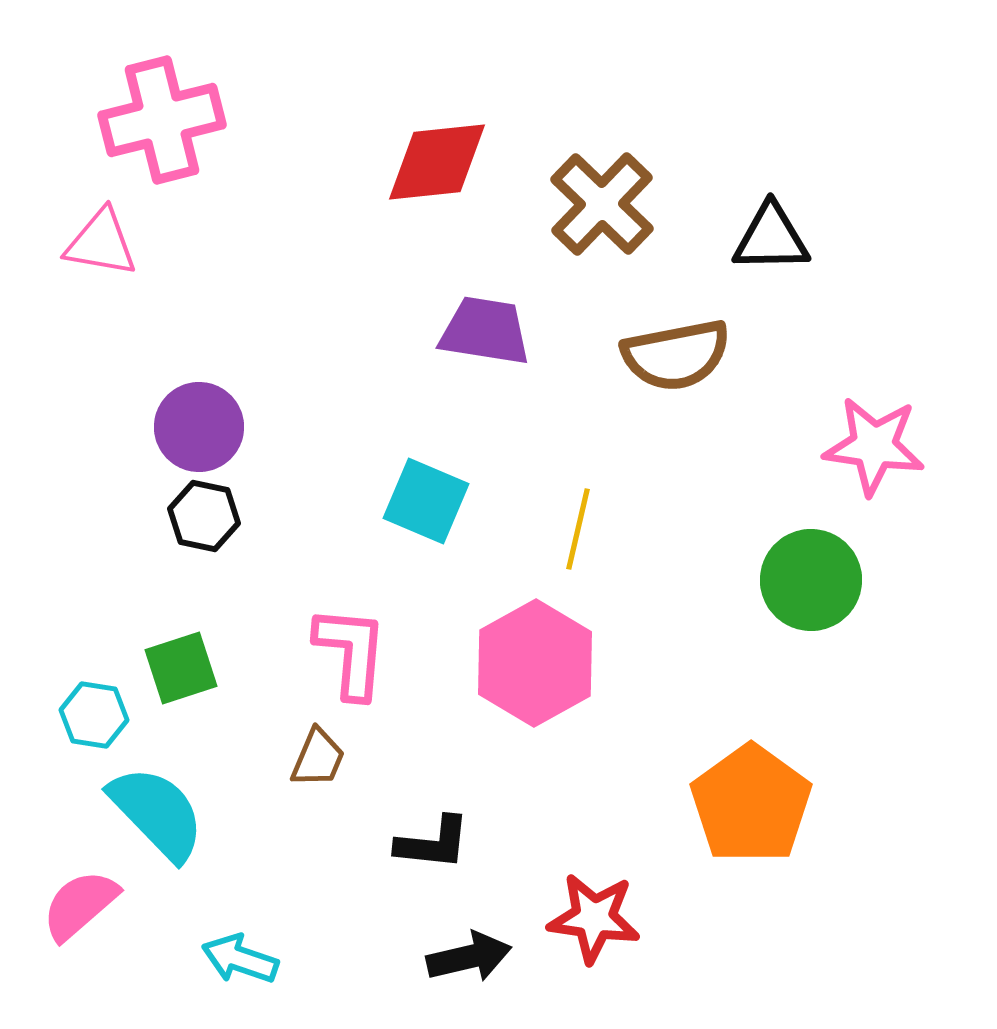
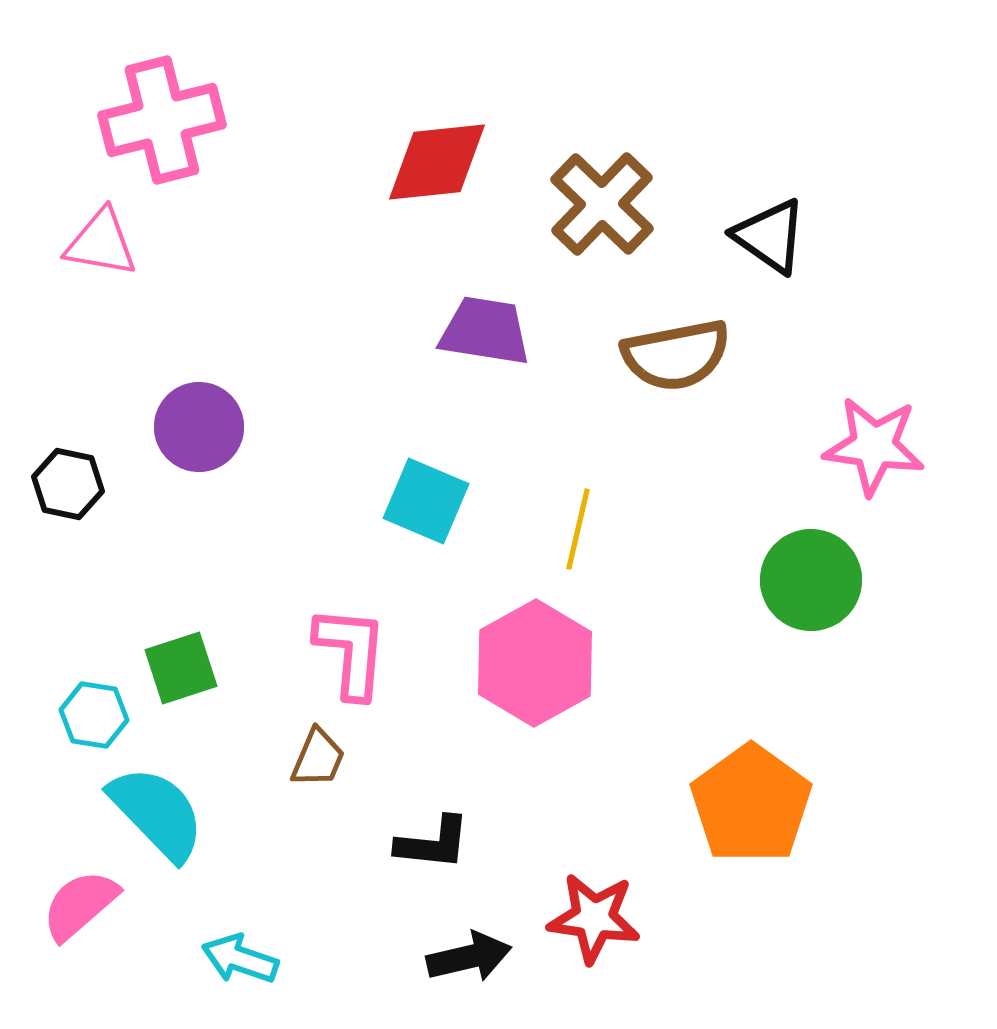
black triangle: moved 1 px left, 2 px up; rotated 36 degrees clockwise
black hexagon: moved 136 px left, 32 px up
